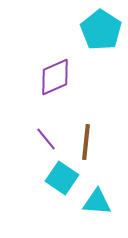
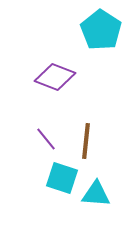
purple diamond: rotated 45 degrees clockwise
brown line: moved 1 px up
cyan square: rotated 16 degrees counterclockwise
cyan triangle: moved 1 px left, 8 px up
